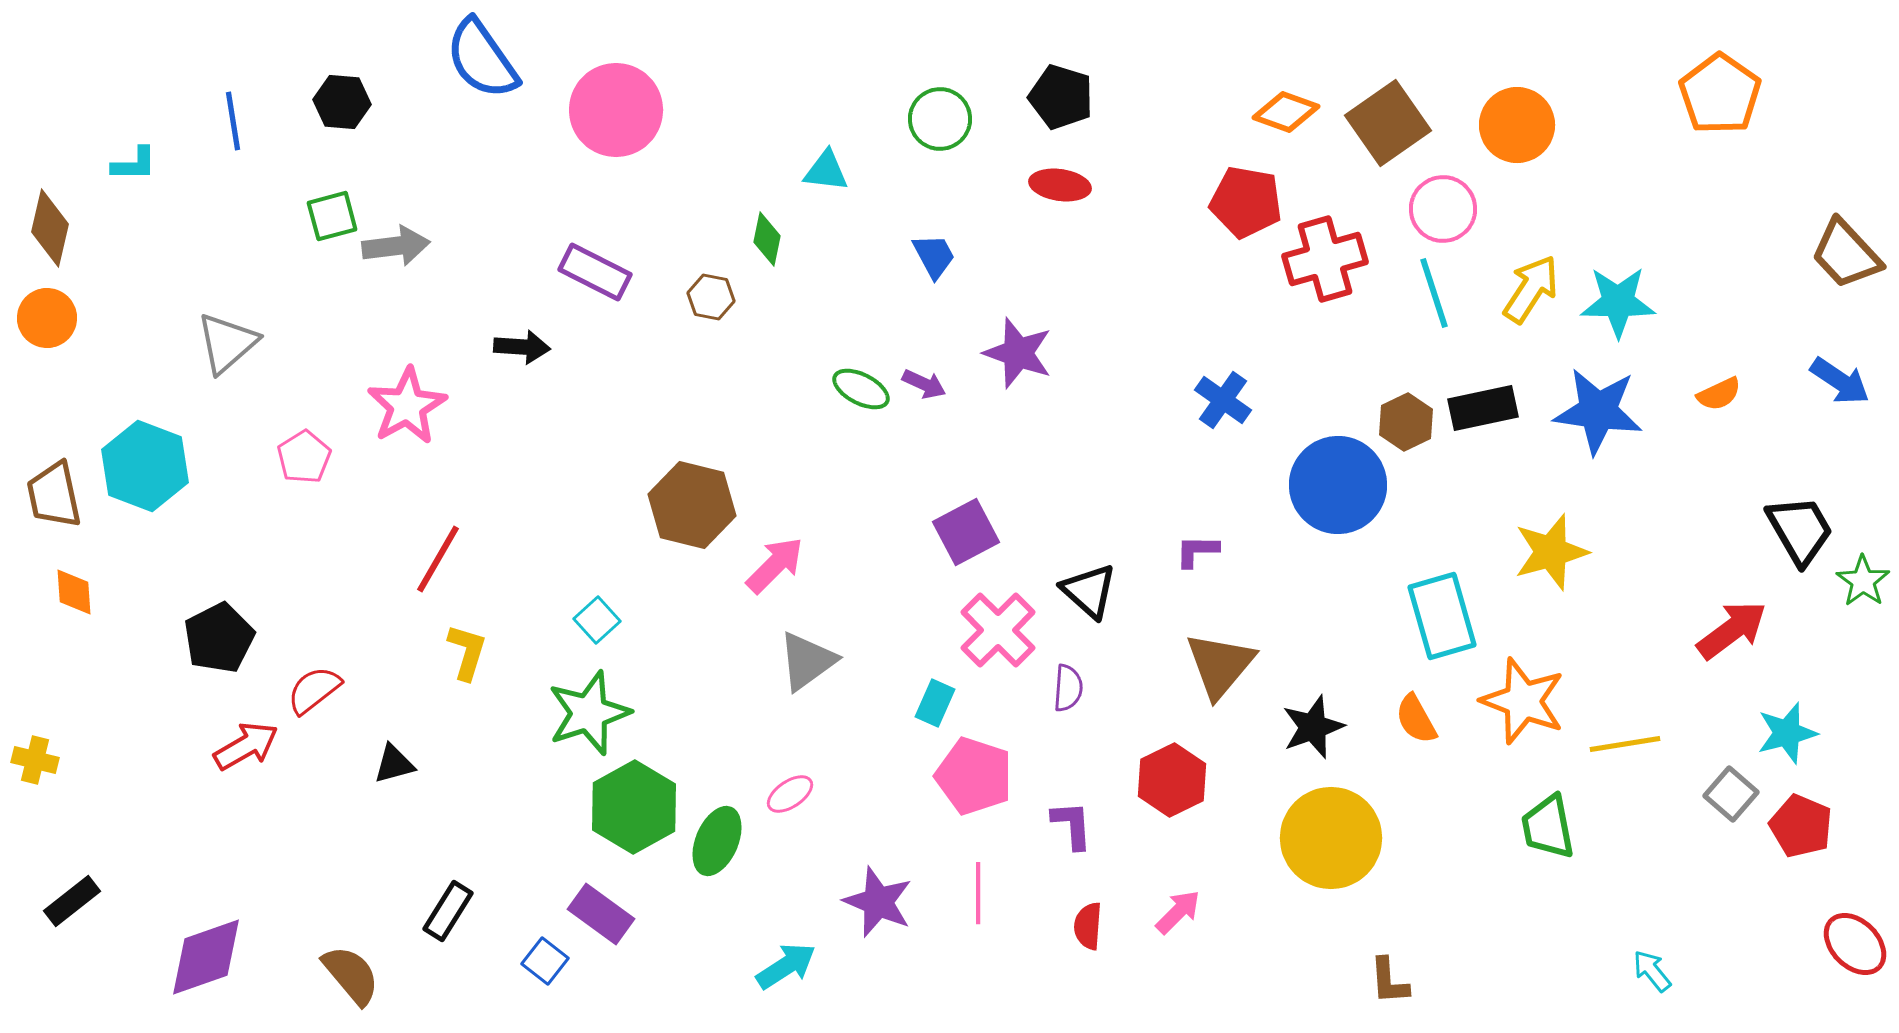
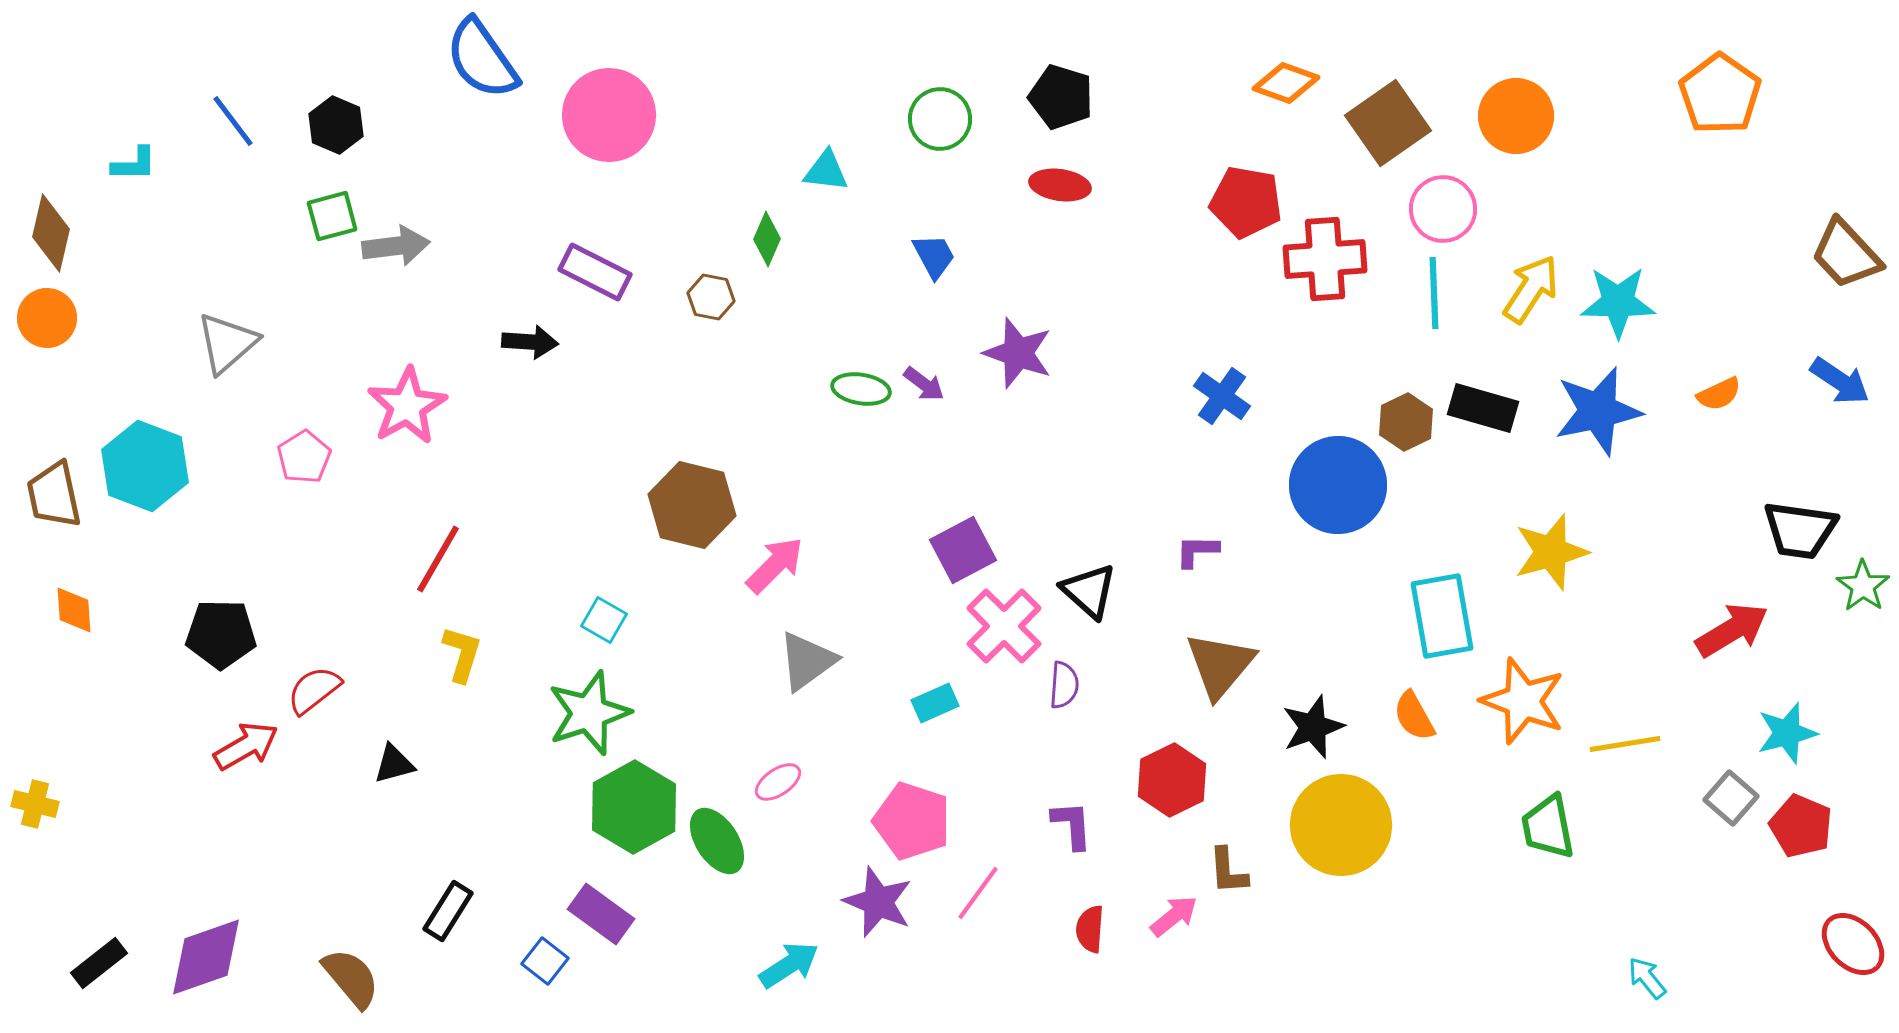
black hexagon at (342, 102): moved 6 px left, 23 px down; rotated 18 degrees clockwise
pink circle at (616, 110): moved 7 px left, 5 px down
orange diamond at (1286, 112): moved 29 px up
blue line at (233, 121): rotated 28 degrees counterclockwise
orange circle at (1517, 125): moved 1 px left, 9 px up
brown diamond at (50, 228): moved 1 px right, 5 px down
green diamond at (767, 239): rotated 12 degrees clockwise
red cross at (1325, 259): rotated 12 degrees clockwise
cyan line at (1434, 293): rotated 16 degrees clockwise
black arrow at (522, 347): moved 8 px right, 5 px up
purple arrow at (924, 384): rotated 12 degrees clockwise
green ellipse at (861, 389): rotated 18 degrees counterclockwise
blue cross at (1223, 400): moved 1 px left, 4 px up
black rectangle at (1483, 408): rotated 28 degrees clockwise
blue star at (1598, 411): rotated 20 degrees counterclockwise
black trapezoid at (1800, 530): rotated 128 degrees clockwise
purple square at (966, 532): moved 3 px left, 18 px down
green star at (1863, 581): moved 5 px down
orange diamond at (74, 592): moved 18 px down
cyan rectangle at (1442, 616): rotated 6 degrees clockwise
cyan square at (597, 620): moved 7 px right; rotated 18 degrees counterclockwise
pink cross at (998, 630): moved 6 px right, 4 px up
red arrow at (1732, 630): rotated 6 degrees clockwise
black pentagon at (219, 638): moved 2 px right, 4 px up; rotated 28 degrees clockwise
yellow L-shape at (467, 652): moved 5 px left, 2 px down
purple semicircle at (1068, 688): moved 4 px left, 3 px up
cyan rectangle at (935, 703): rotated 42 degrees clockwise
orange semicircle at (1416, 719): moved 2 px left, 3 px up
yellow cross at (35, 760): moved 44 px down
pink pentagon at (974, 776): moved 62 px left, 45 px down
pink ellipse at (790, 794): moved 12 px left, 12 px up
gray square at (1731, 794): moved 4 px down
yellow circle at (1331, 838): moved 10 px right, 13 px up
green ellipse at (717, 841): rotated 56 degrees counterclockwise
pink line at (978, 893): rotated 36 degrees clockwise
black rectangle at (72, 901): moved 27 px right, 62 px down
pink arrow at (1178, 912): moved 4 px left, 4 px down; rotated 6 degrees clockwise
red semicircle at (1088, 926): moved 2 px right, 3 px down
red ellipse at (1855, 944): moved 2 px left
cyan arrow at (786, 966): moved 3 px right, 1 px up
cyan arrow at (1652, 971): moved 5 px left, 7 px down
brown semicircle at (351, 975): moved 3 px down
brown L-shape at (1389, 981): moved 161 px left, 110 px up
